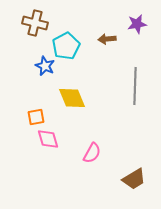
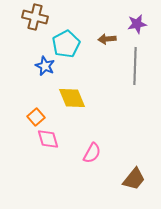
brown cross: moved 6 px up
cyan pentagon: moved 2 px up
gray line: moved 20 px up
orange square: rotated 30 degrees counterclockwise
brown trapezoid: rotated 20 degrees counterclockwise
